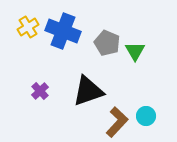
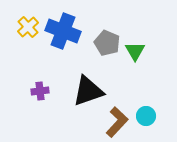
yellow cross: rotated 10 degrees counterclockwise
purple cross: rotated 36 degrees clockwise
